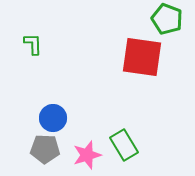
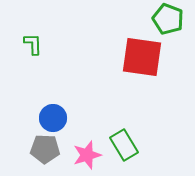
green pentagon: moved 1 px right
